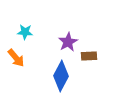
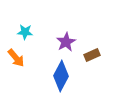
purple star: moved 2 px left
brown rectangle: moved 3 px right, 1 px up; rotated 21 degrees counterclockwise
